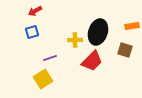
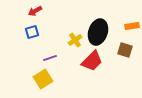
yellow cross: rotated 32 degrees counterclockwise
